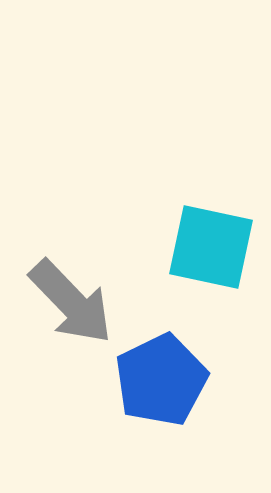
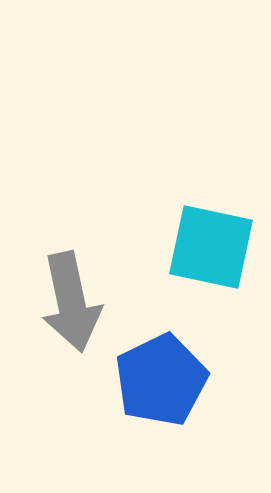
gray arrow: rotated 32 degrees clockwise
